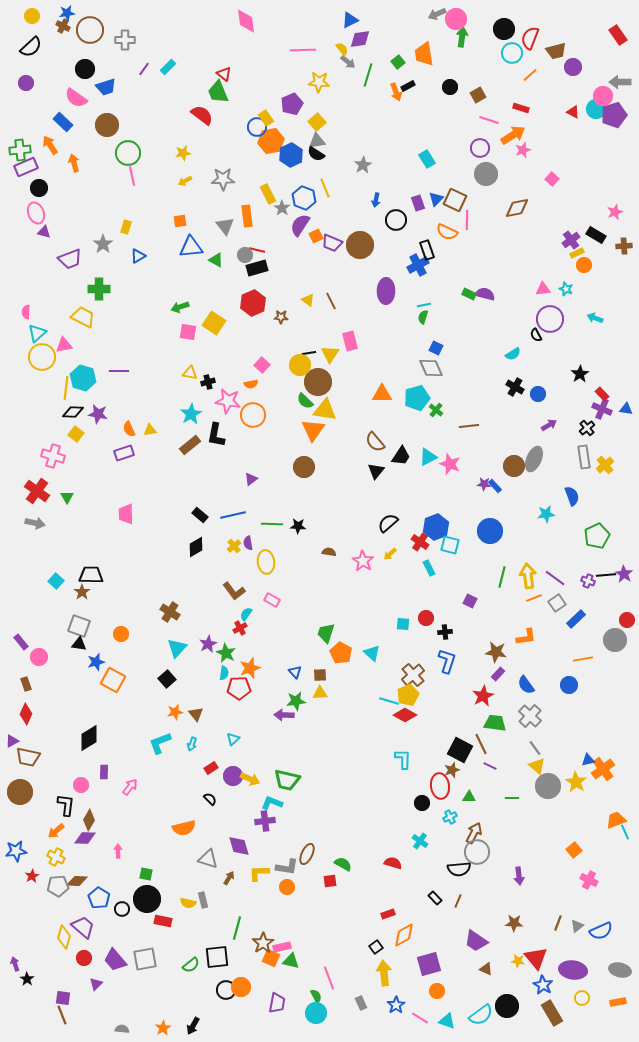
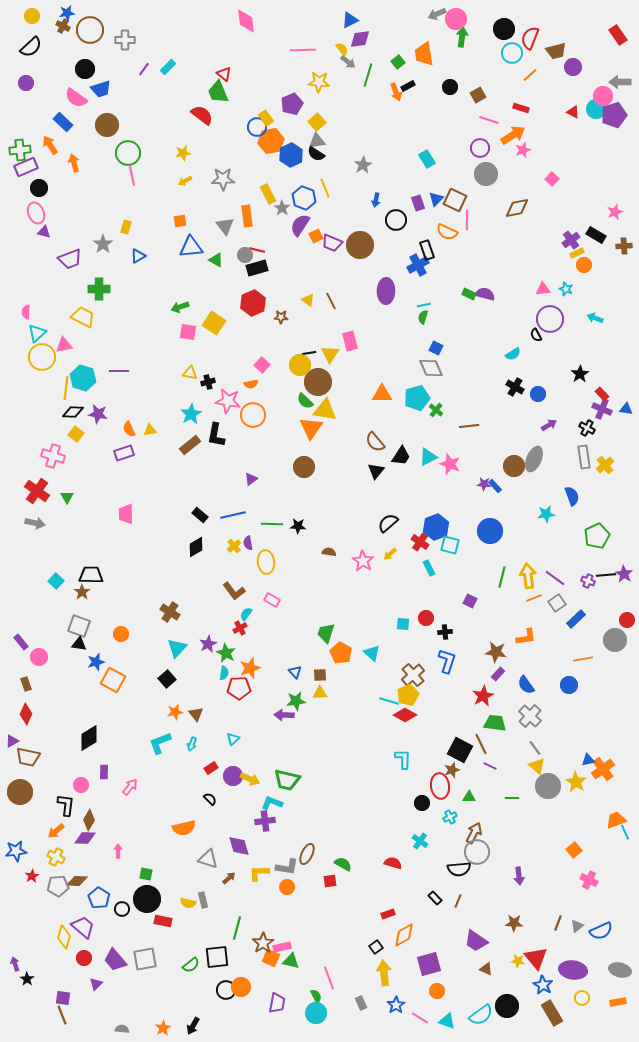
blue trapezoid at (106, 87): moved 5 px left, 2 px down
black cross at (587, 428): rotated 21 degrees counterclockwise
orange triangle at (313, 430): moved 2 px left, 2 px up
brown arrow at (229, 878): rotated 16 degrees clockwise
